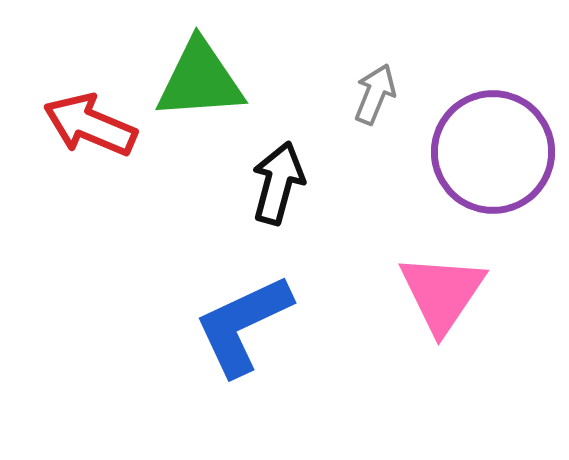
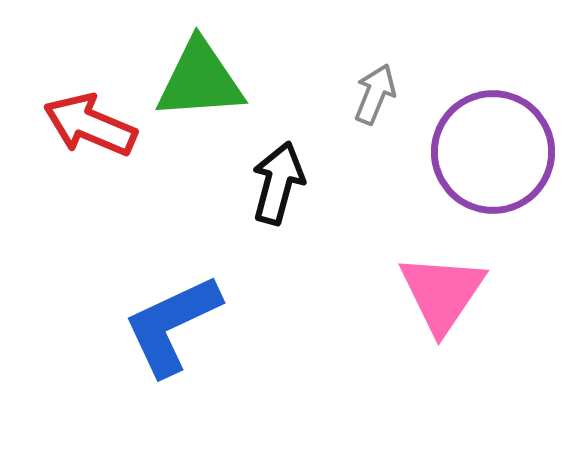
blue L-shape: moved 71 px left
